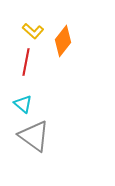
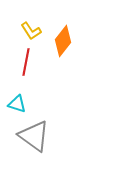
yellow L-shape: moved 2 px left; rotated 15 degrees clockwise
cyan triangle: moved 6 px left; rotated 24 degrees counterclockwise
